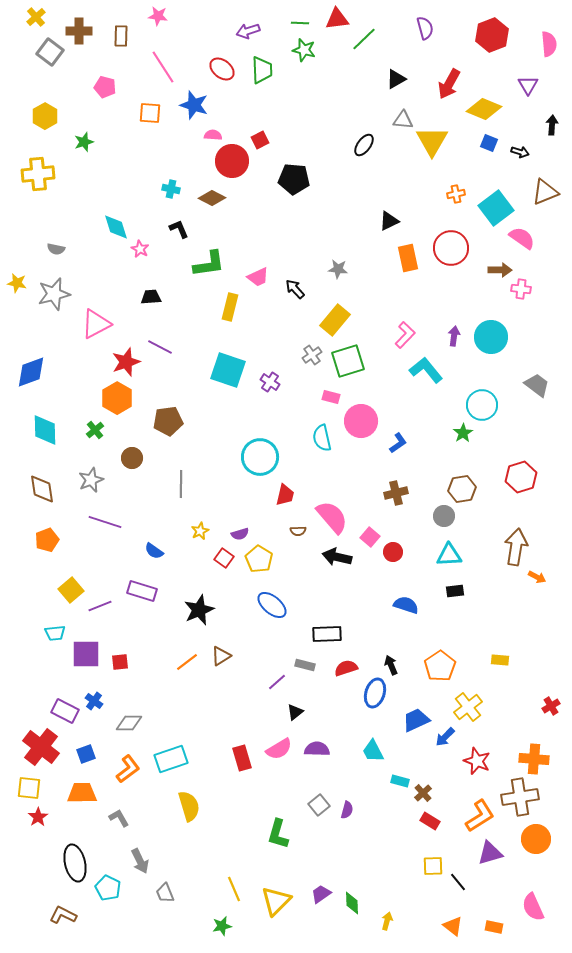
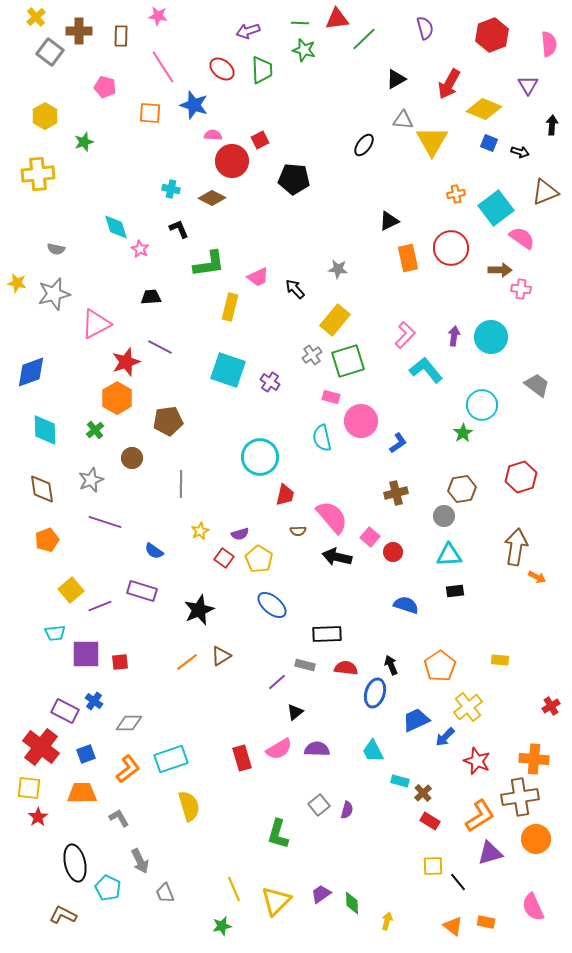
red semicircle at (346, 668): rotated 25 degrees clockwise
orange rectangle at (494, 927): moved 8 px left, 5 px up
